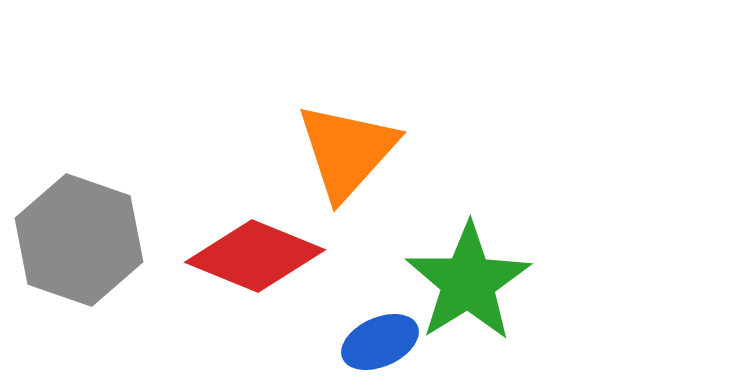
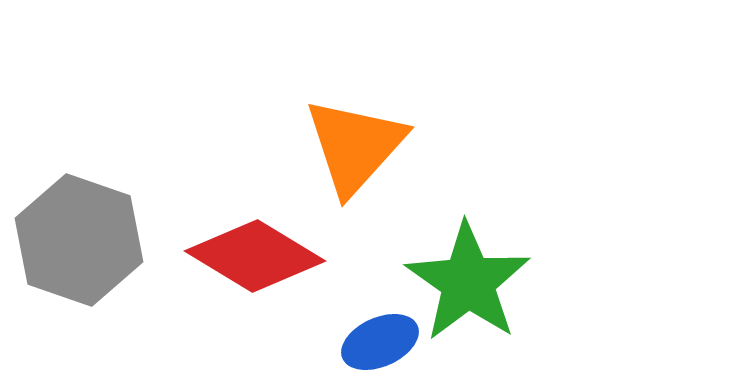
orange triangle: moved 8 px right, 5 px up
red diamond: rotated 9 degrees clockwise
green star: rotated 5 degrees counterclockwise
